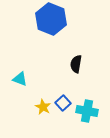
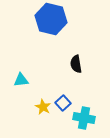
blue hexagon: rotated 8 degrees counterclockwise
black semicircle: rotated 18 degrees counterclockwise
cyan triangle: moved 1 px right, 1 px down; rotated 28 degrees counterclockwise
cyan cross: moved 3 px left, 7 px down
